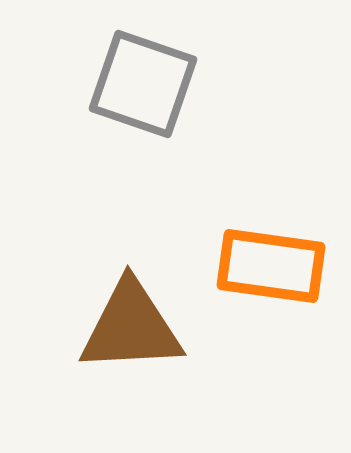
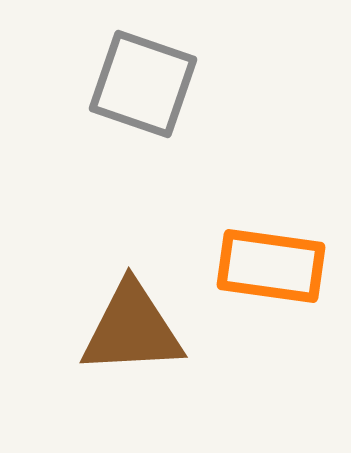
brown triangle: moved 1 px right, 2 px down
